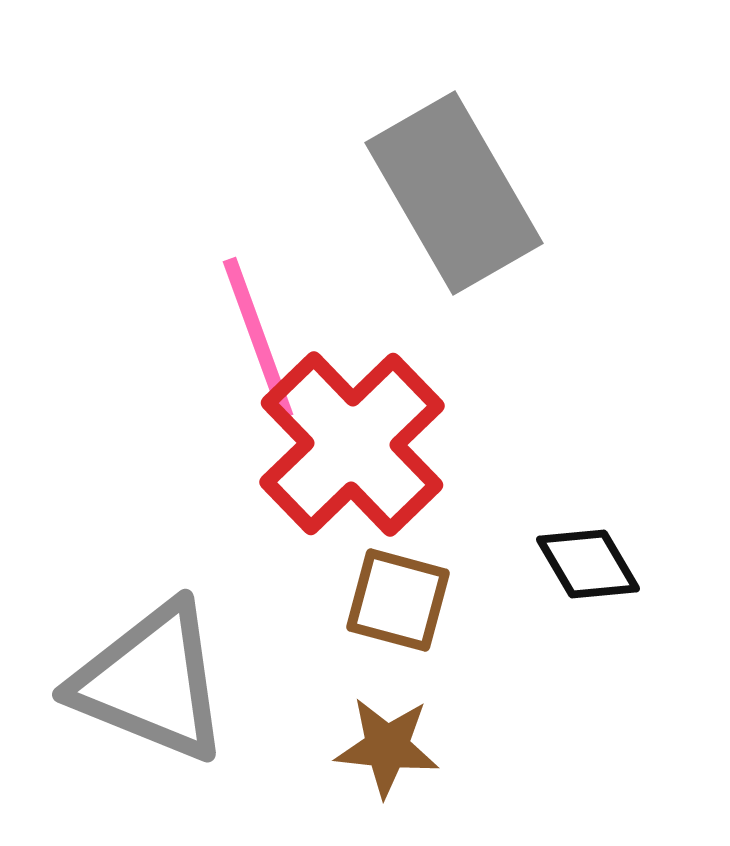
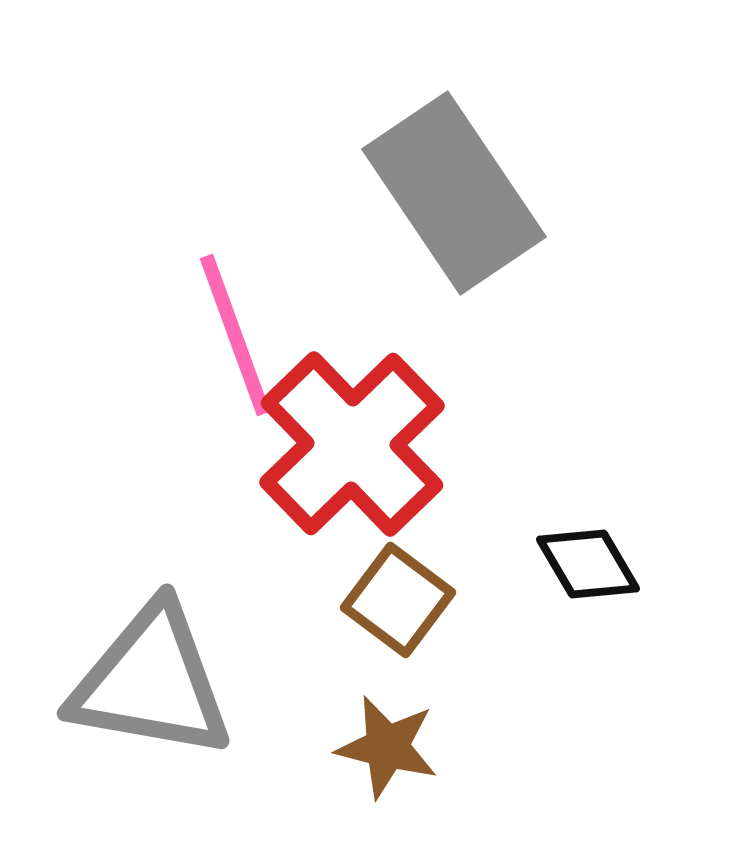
gray rectangle: rotated 4 degrees counterclockwise
pink line: moved 23 px left, 3 px up
brown square: rotated 22 degrees clockwise
gray triangle: rotated 12 degrees counterclockwise
brown star: rotated 8 degrees clockwise
